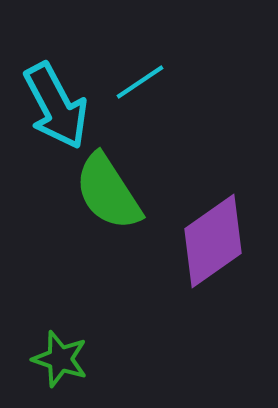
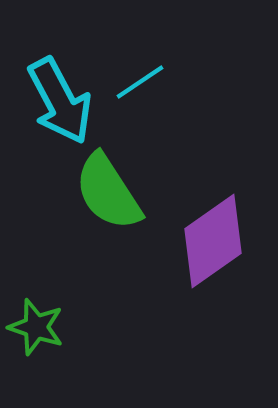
cyan arrow: moved 4 px right, 5 px up
green star: moved 24 px left, 32 px up
